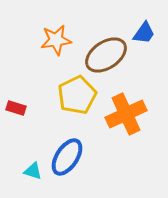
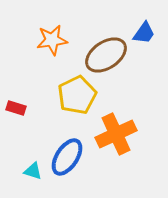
orange star: moved 4 px left
orange cross: moved 10 px left, 20 px down
